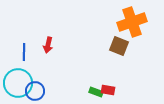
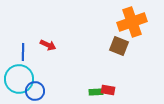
red arrow: rotated 77 degrees counterclockwise
blue line: moved 1 px left
cyan circle: moved 1 px right, 4 px up
green rectangle: rotated 24 degrees counterclockwise
